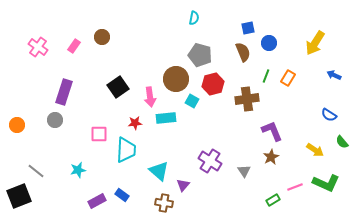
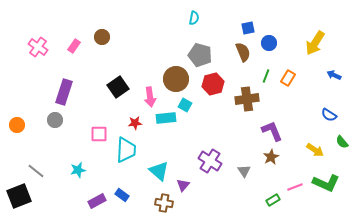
cyan square at (192, 101): moved 7 px left, 4 px down
